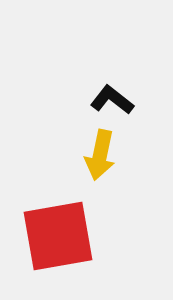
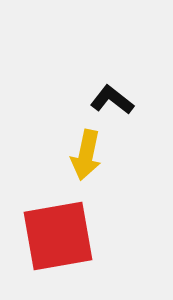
yellow arrow: moved 14 px left
